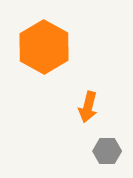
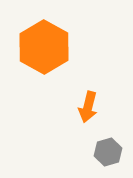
gray hexagon: moved 1 px right, 1 px down; rotated 16 degrees counterclockwise
